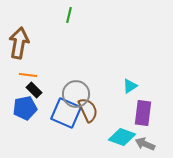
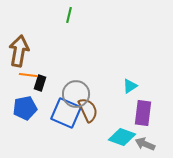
brown arrow: moved 8 px down
black rectangle: moved 6 px right, 7 px up; rotated 63 degrees clockwise
